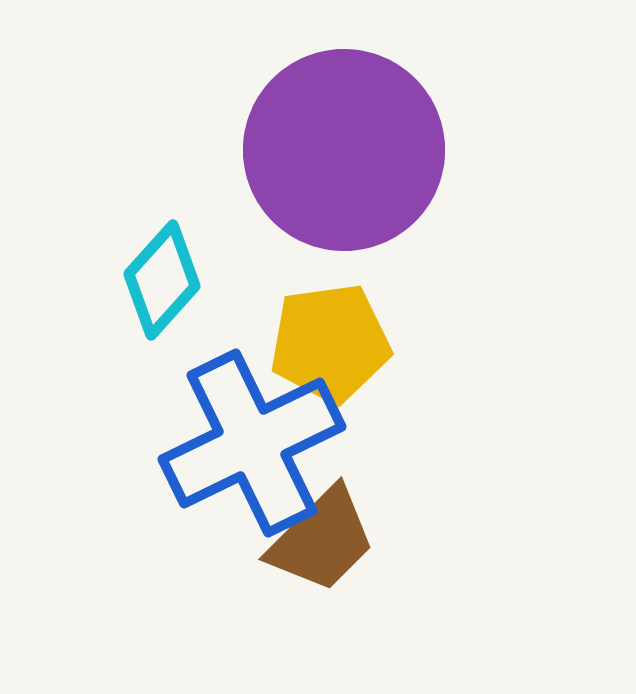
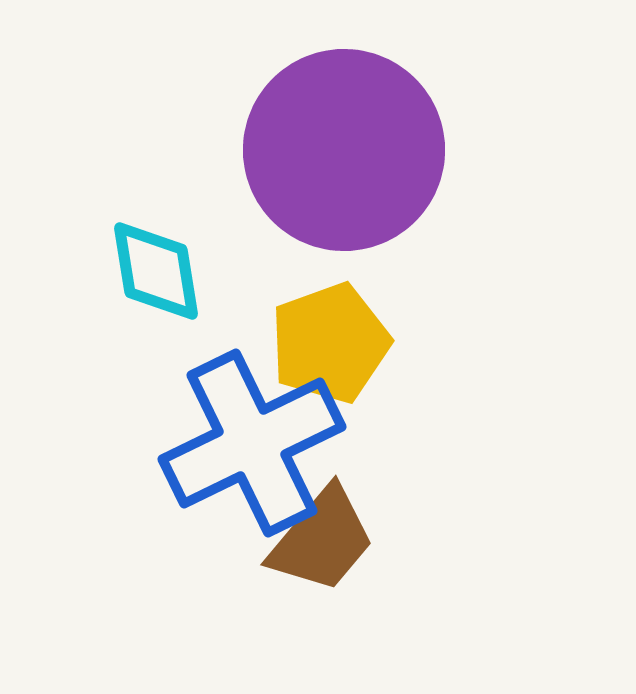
cyan diamond: moved 6 px left, 9 px up; rotated 51 degrees counterclockwise
yellow pentagon: rotated 12 degrees counterclockwise
brown trapezoid: rotated 5 degrees counterclockwise
